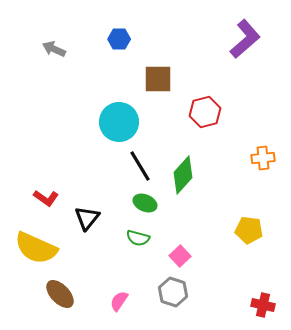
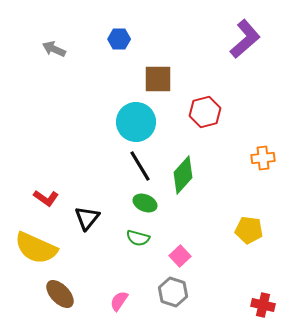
cyan circle: moved 17 px right
